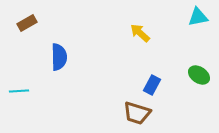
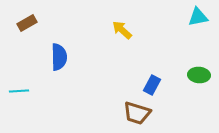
yellow arrow: moved 18 px left, 3 px up
green ellipse: rotated 30 degrees counterclockwise
